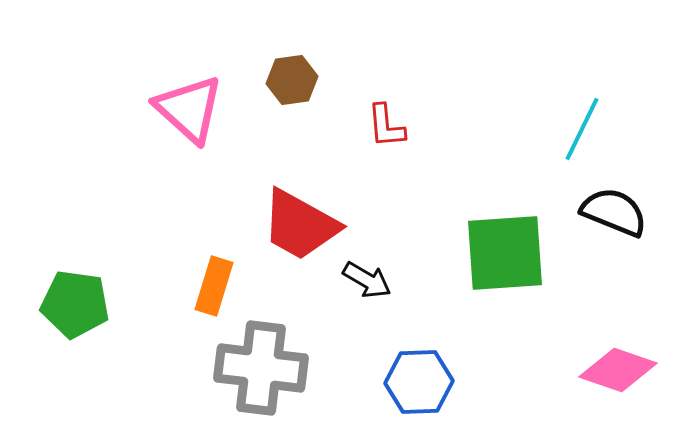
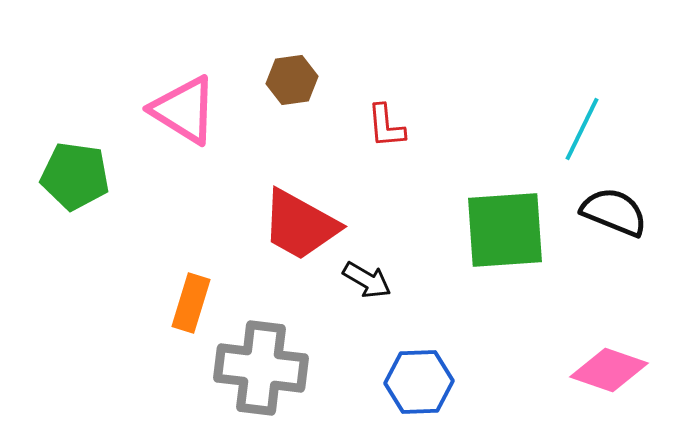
pink triangle: moved 5 px left, 1 px down; rotated 10 degrees counterclockwise
green square: moved 23 px up
orange rectangle: moved 23 px left, 17 px down
green pentagon: moved 128 px up
pink diamond: moved 9 px left
